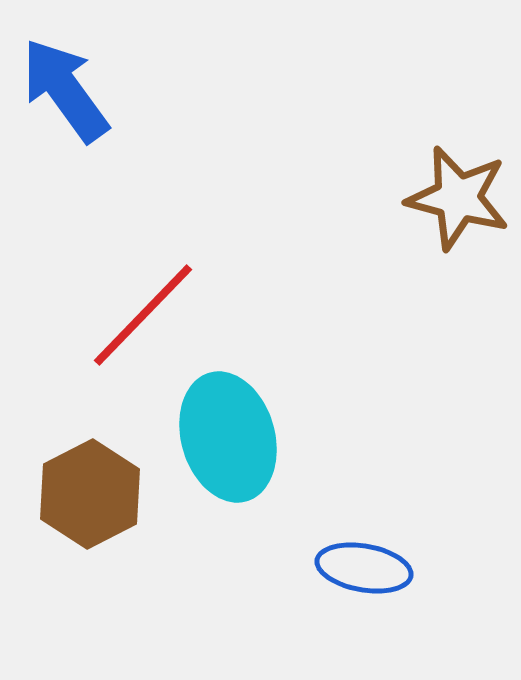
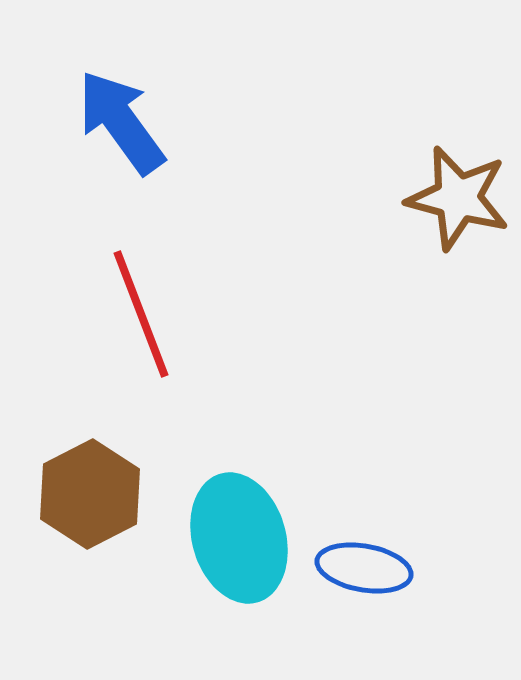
blue arrow: moved 56 px right, 32 px down
red line: moved 2 px left, 1 px up; rotated 65 degrees counterclockwise
cyan ellipse: moved 11 px right, 101 px down
